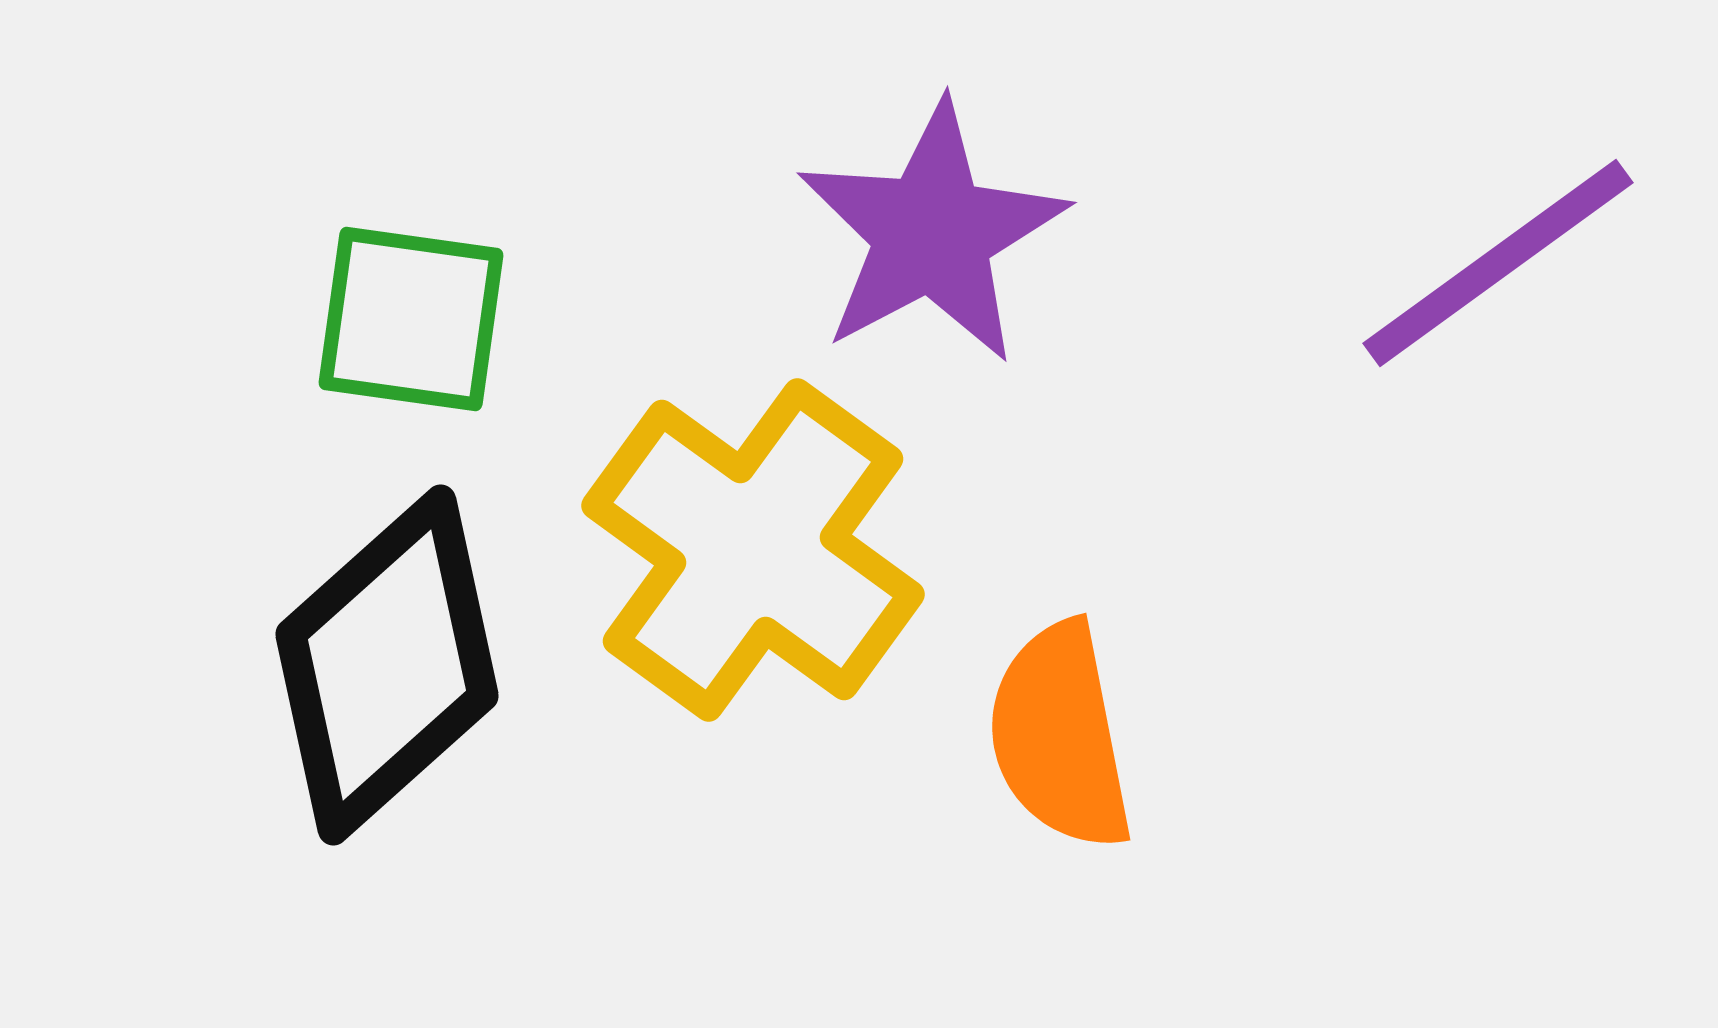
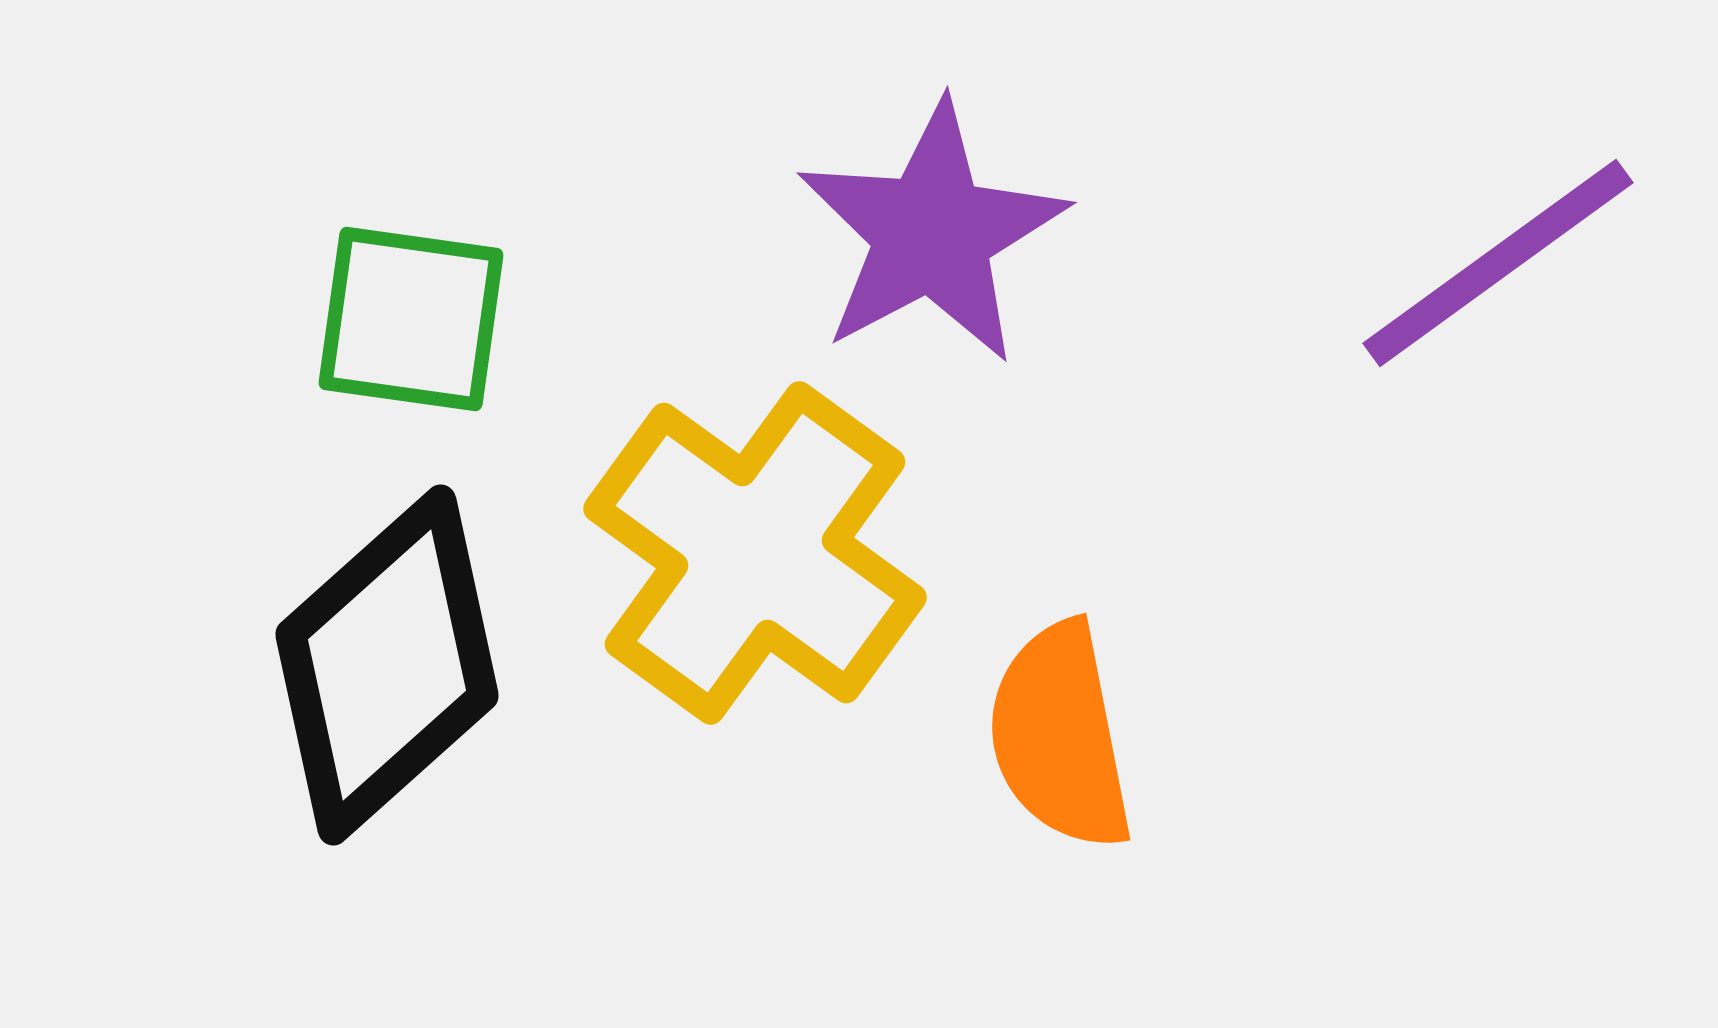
yellow cross: moved 2 px right, 3 px down
